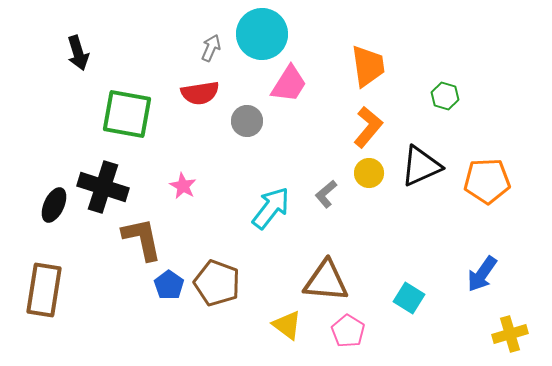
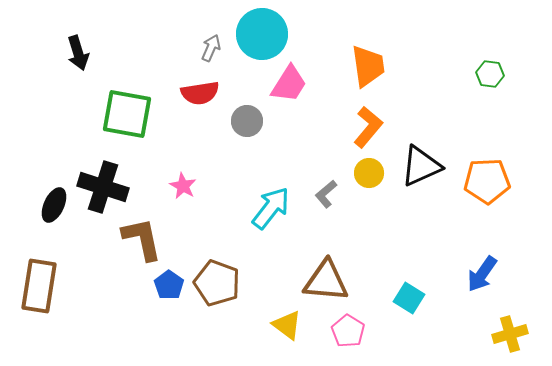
green hexagon: moved 45 px right, 22 px up; rotated 8 degrees counterclockwise
brown rectangle: moved 5 px left, 4 px up
